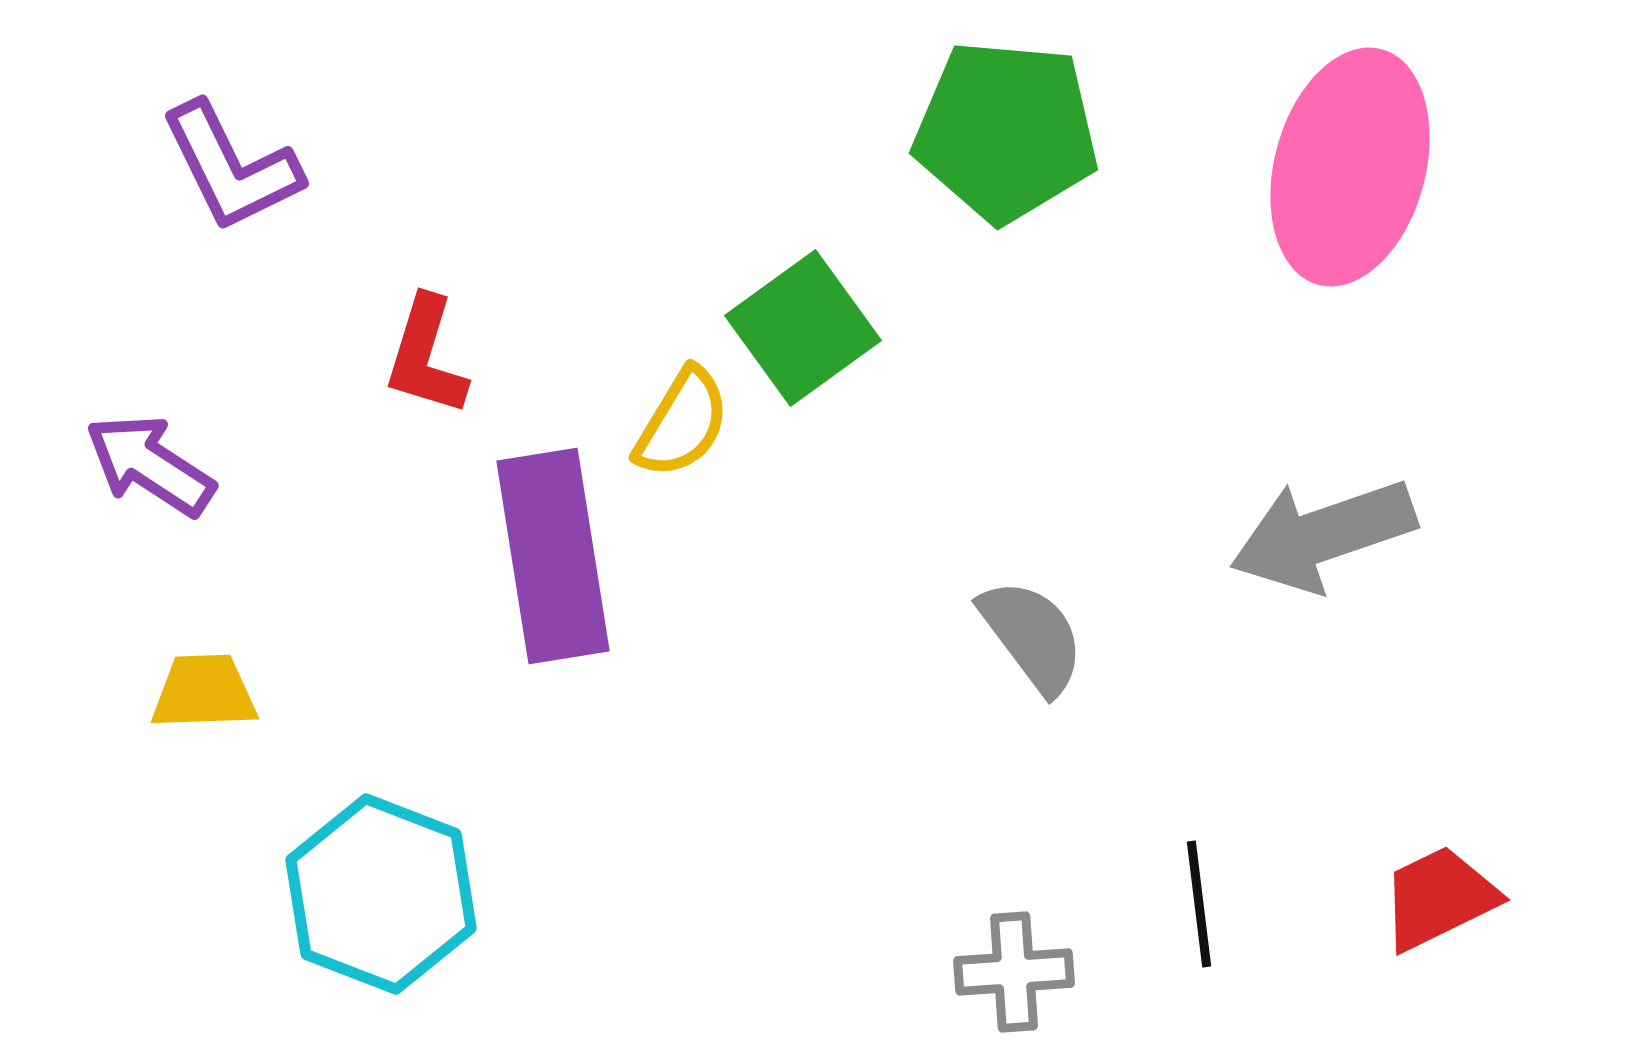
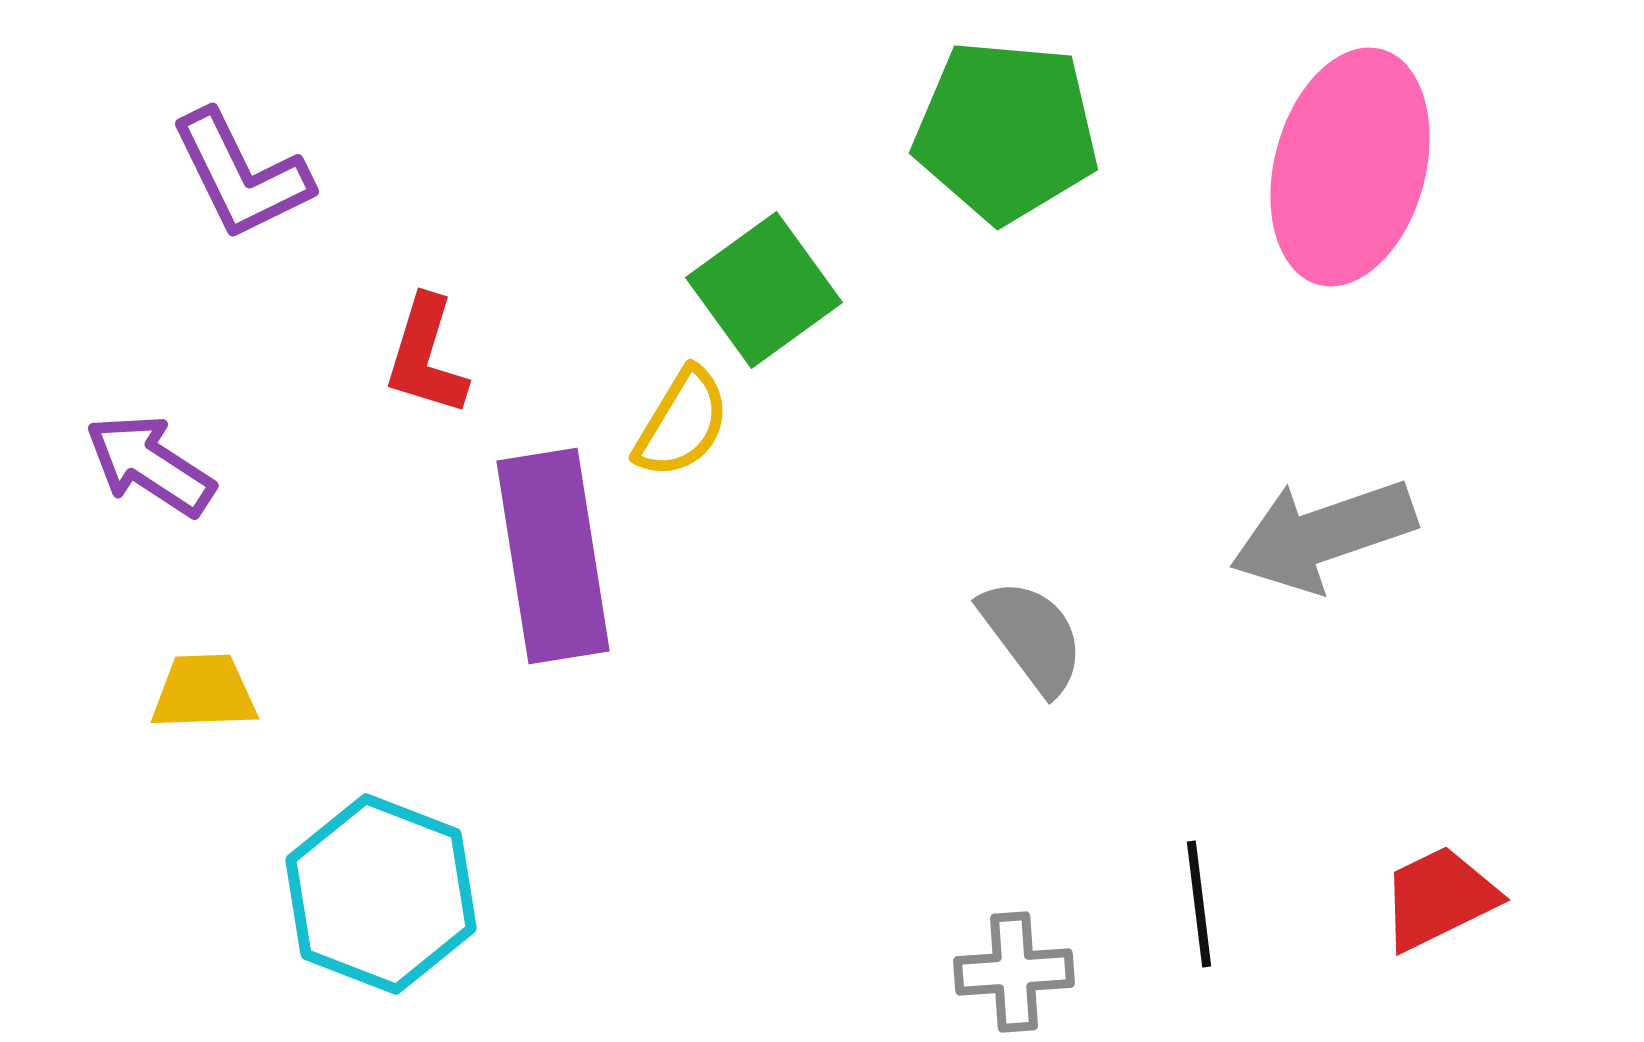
purple L-shape: moved 10 px right, 8 px down
green square: moved 39 px left, 38 px up
